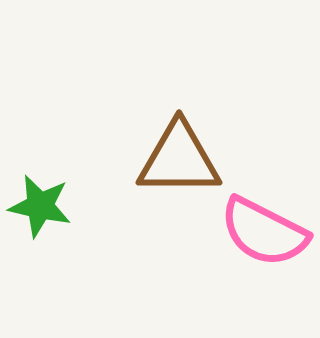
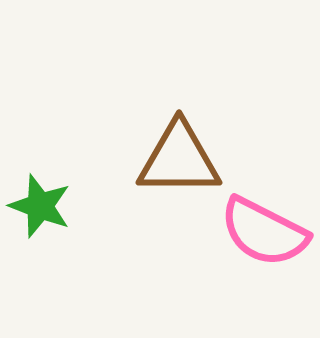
green star: rotated 8 degrees clockwise
